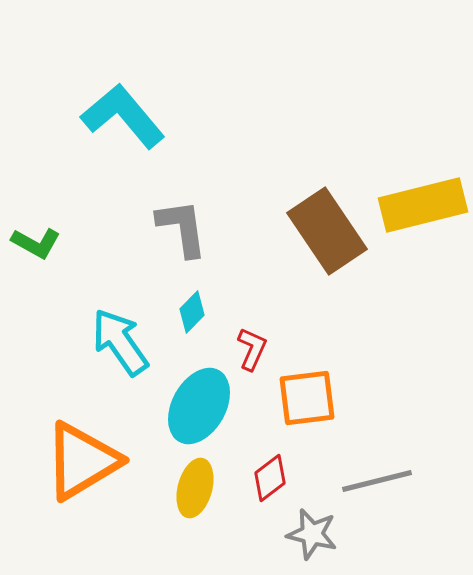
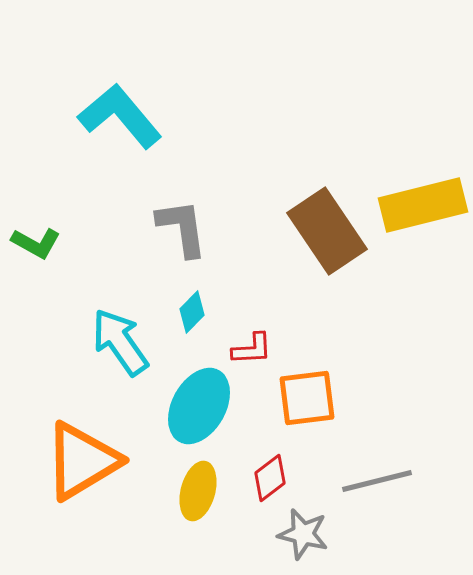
cyan L-shape: moved 3 px left
red L-shape: rotated 63 degrees clockwise
yellow ellipse: moved 3 px right, 3 px down
gray star: moved 9 px left
